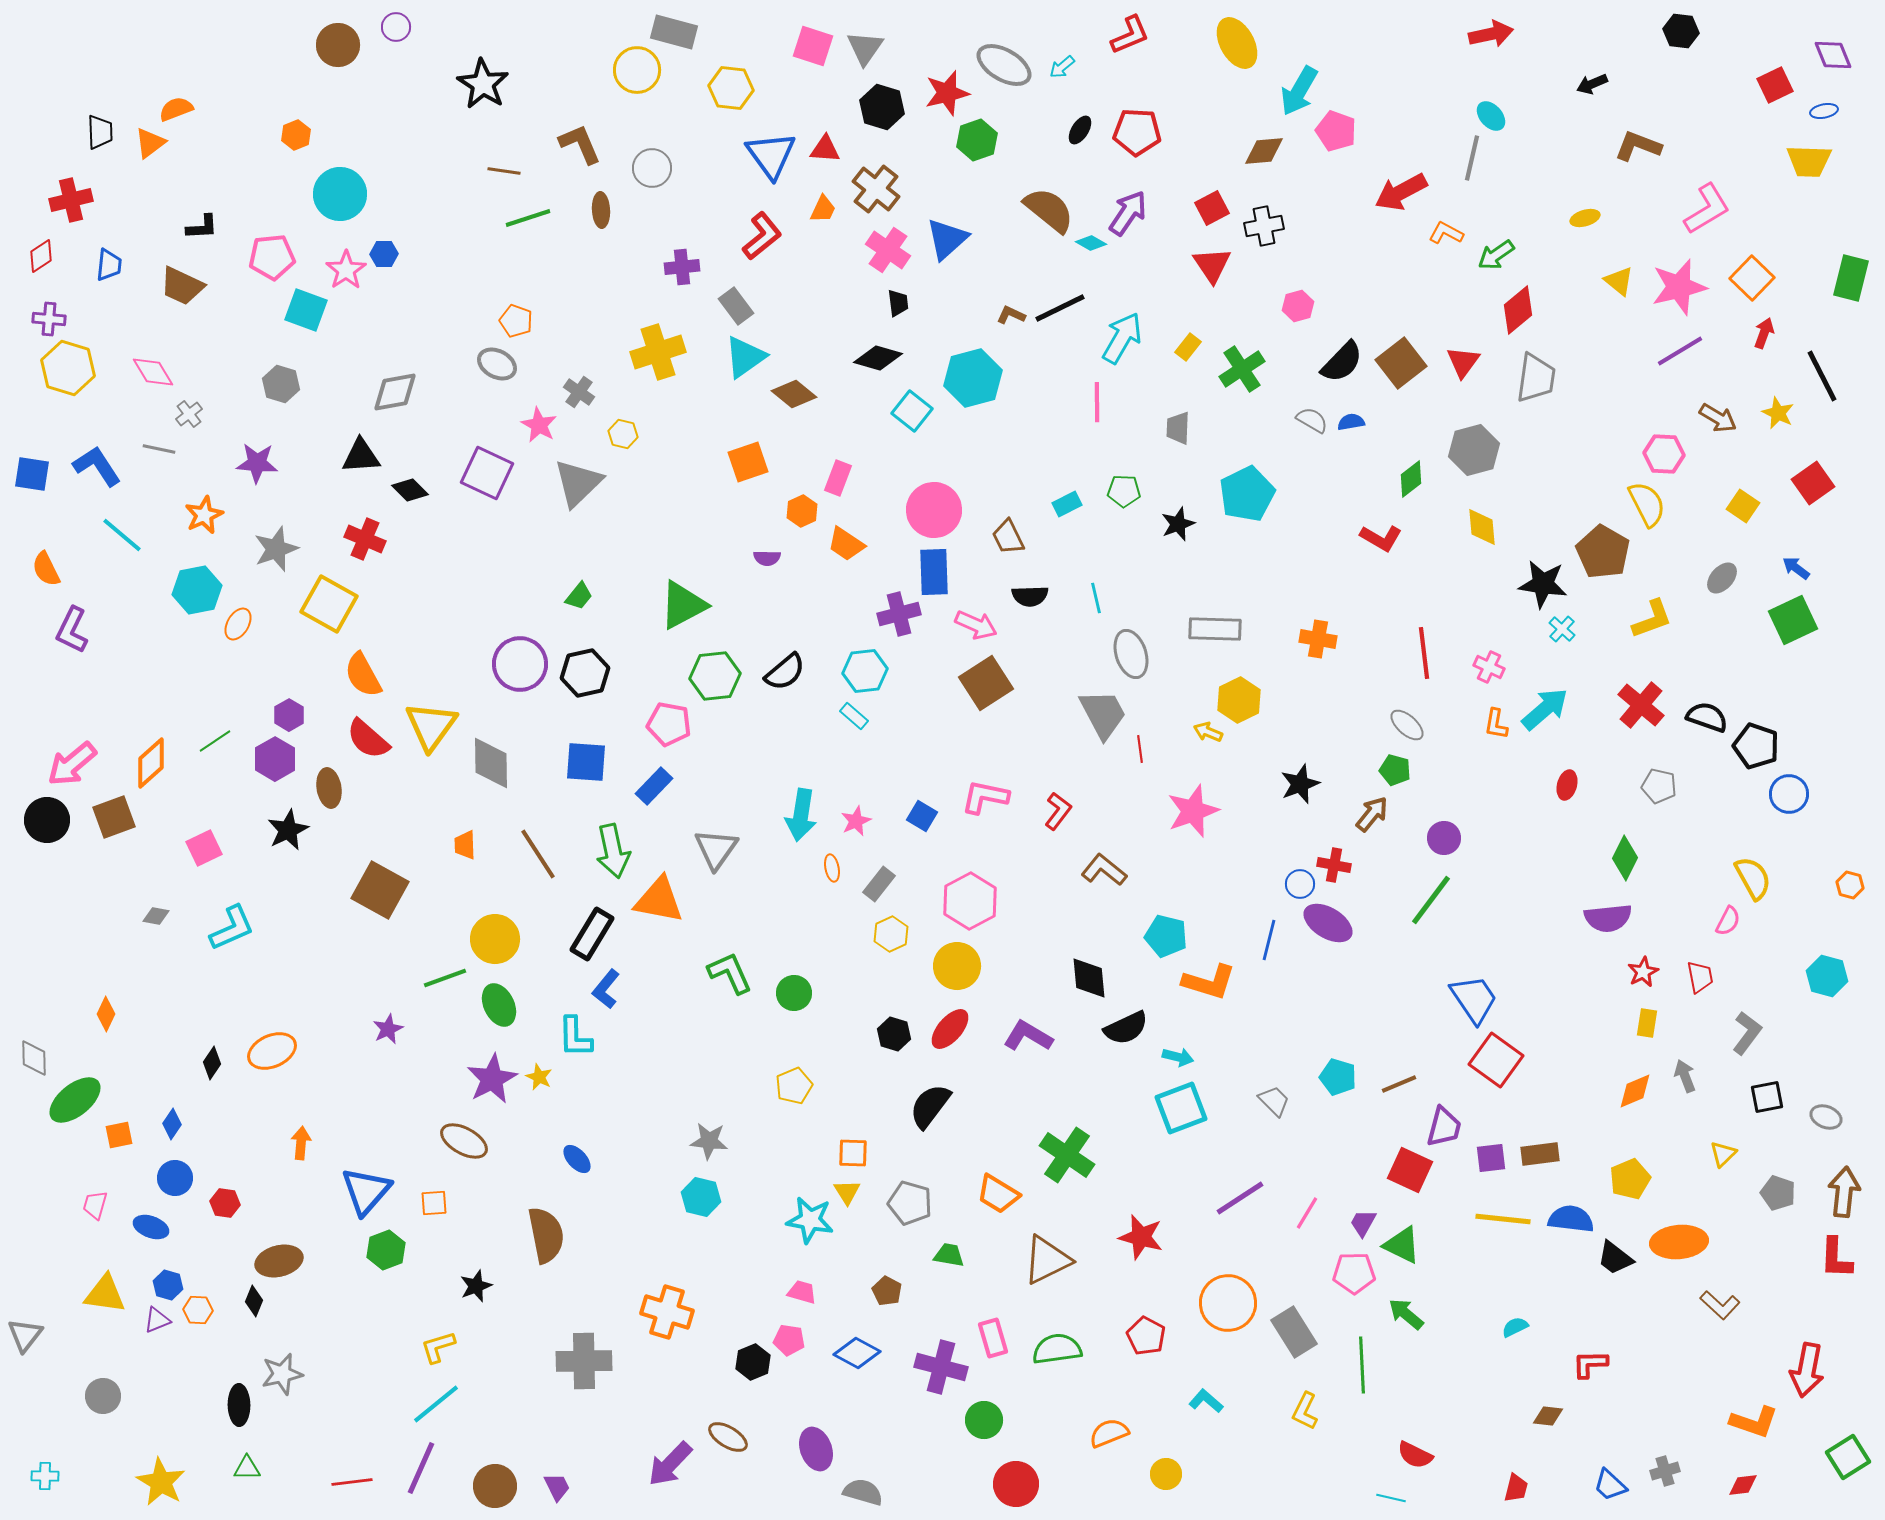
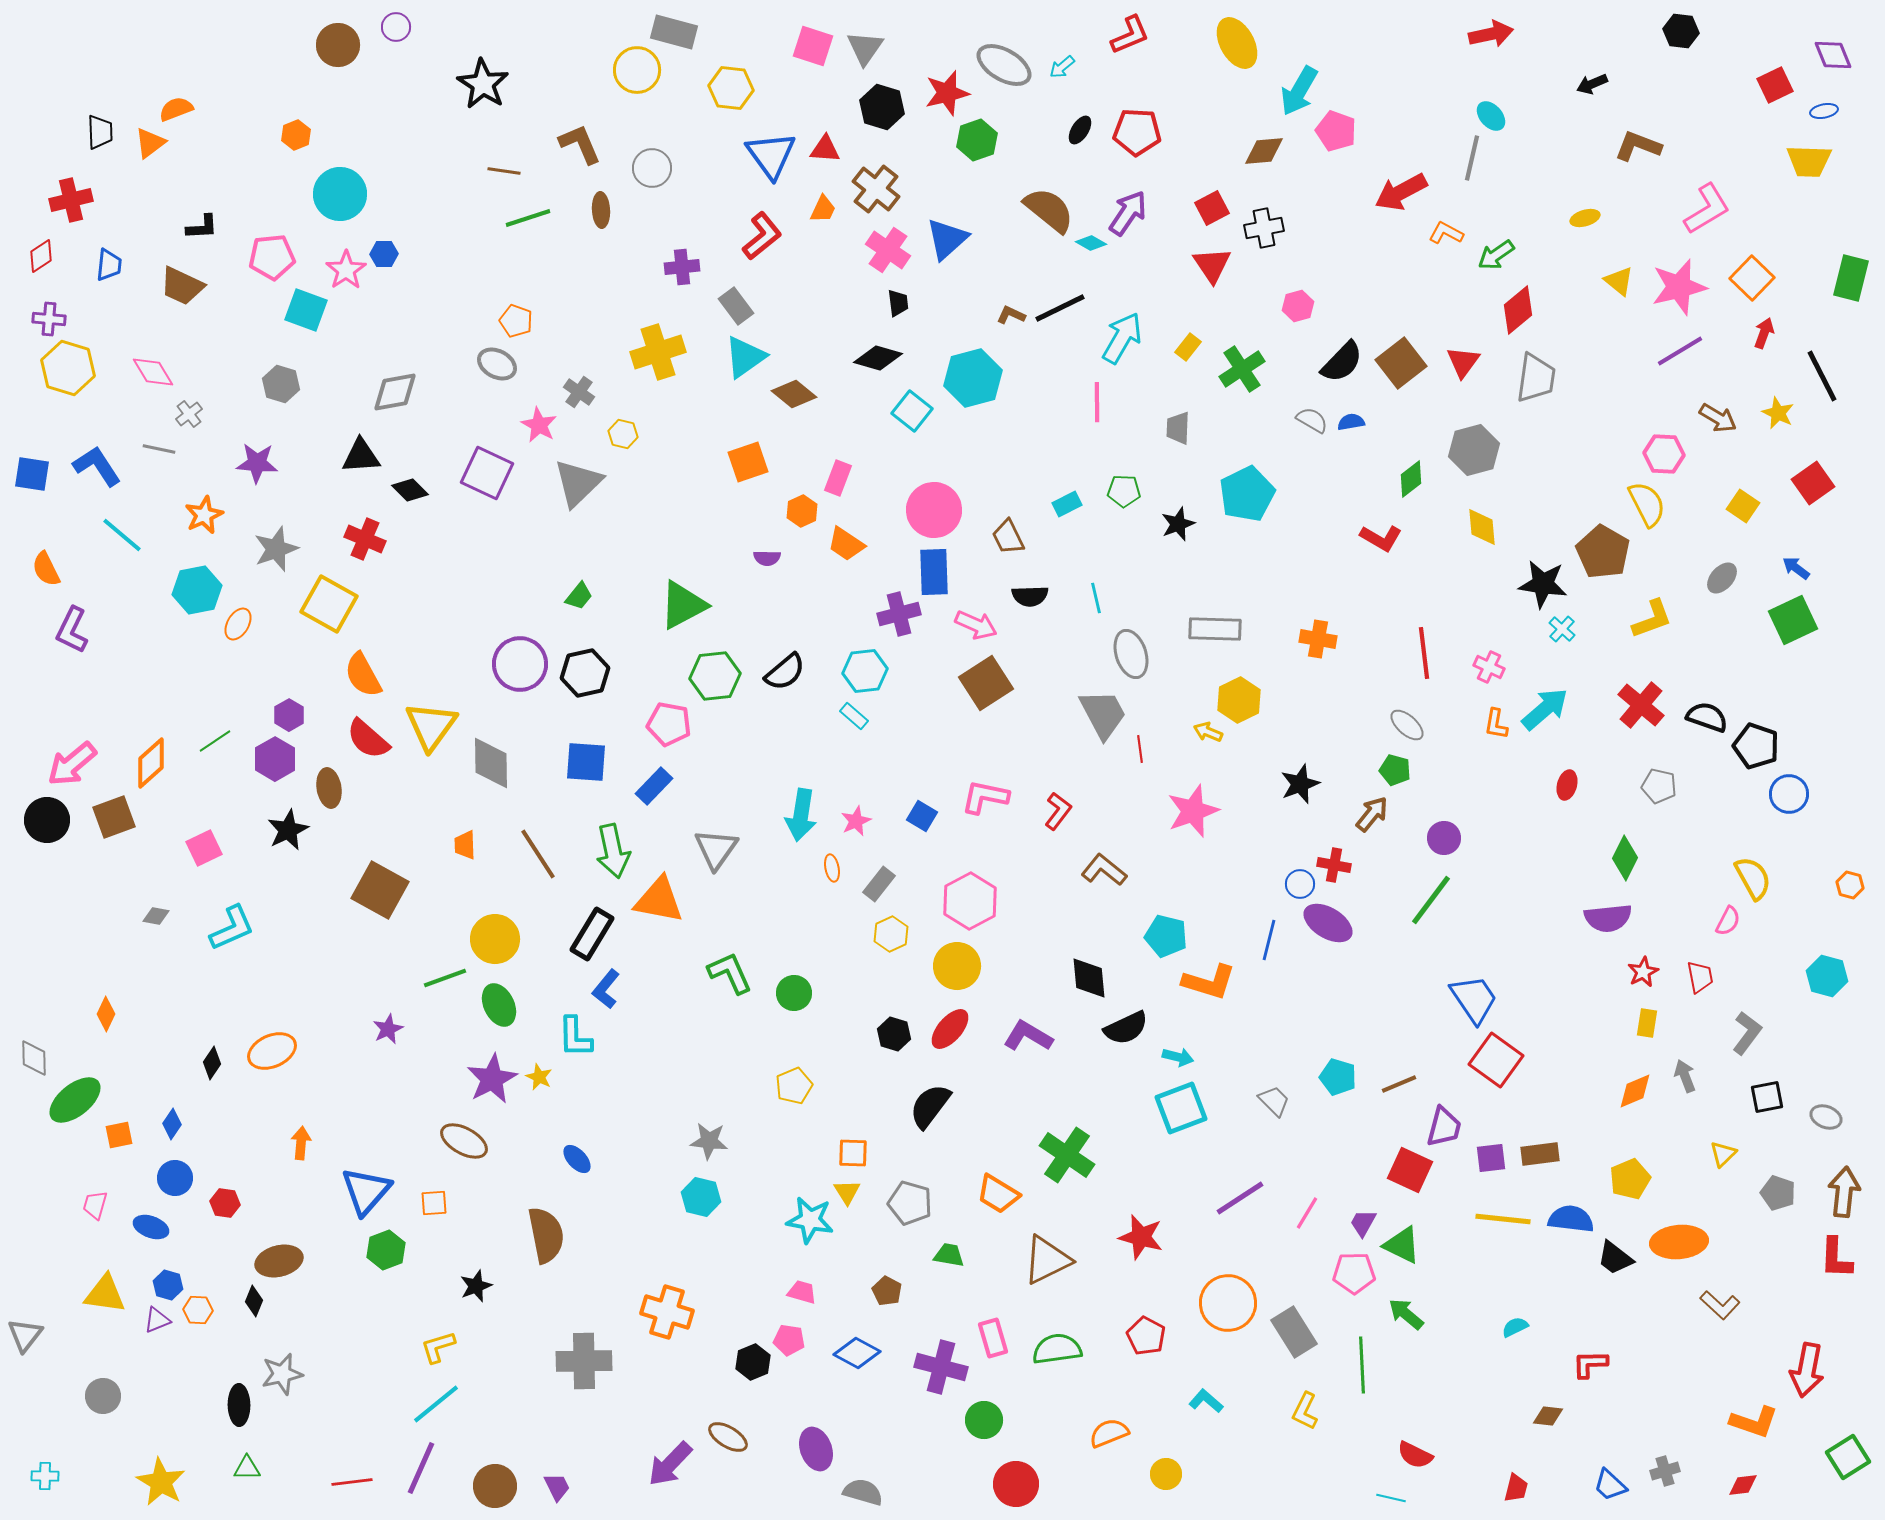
black cross at (1264, 226): moved 2 px down
